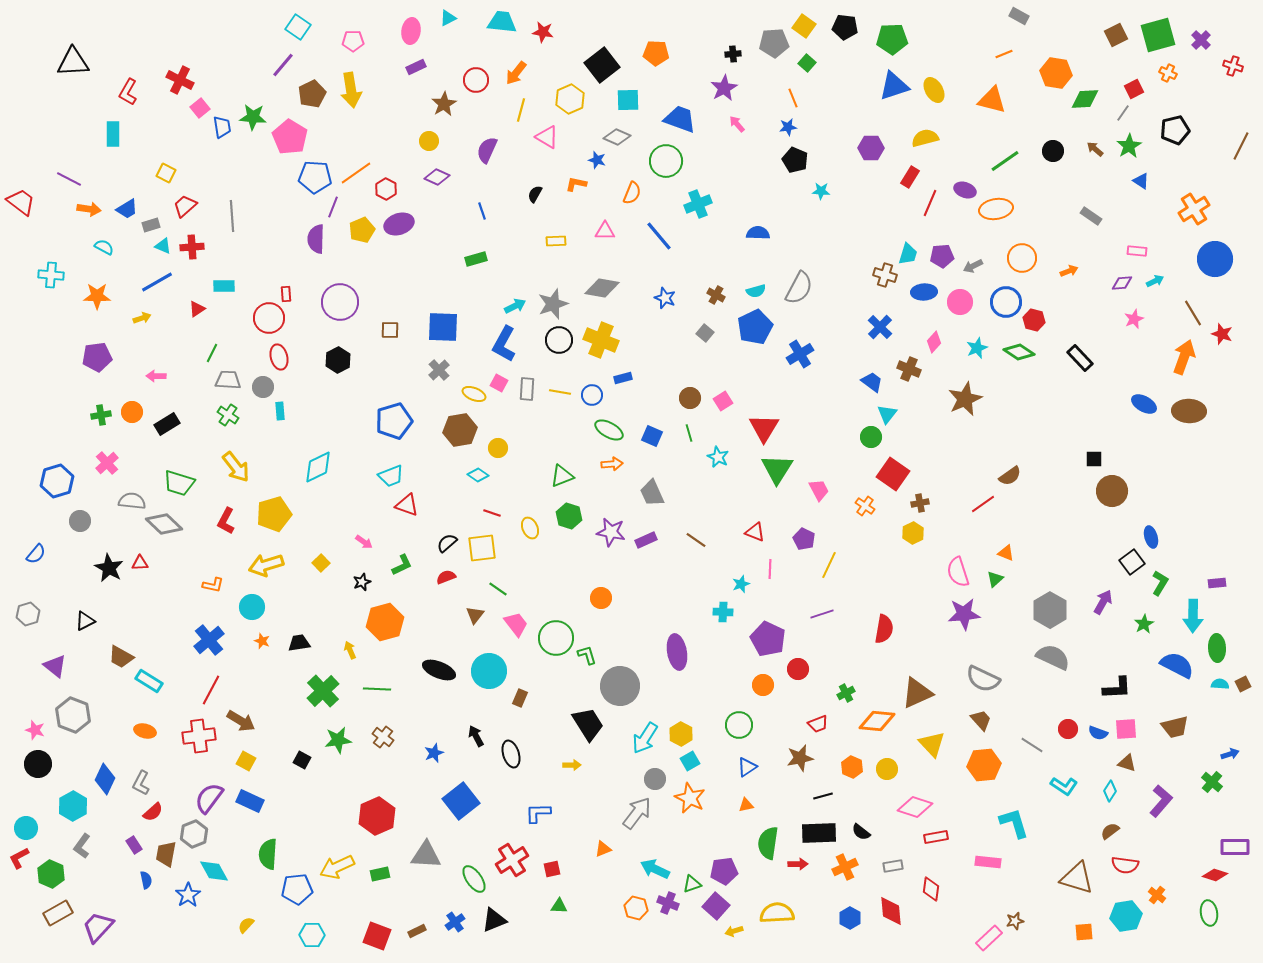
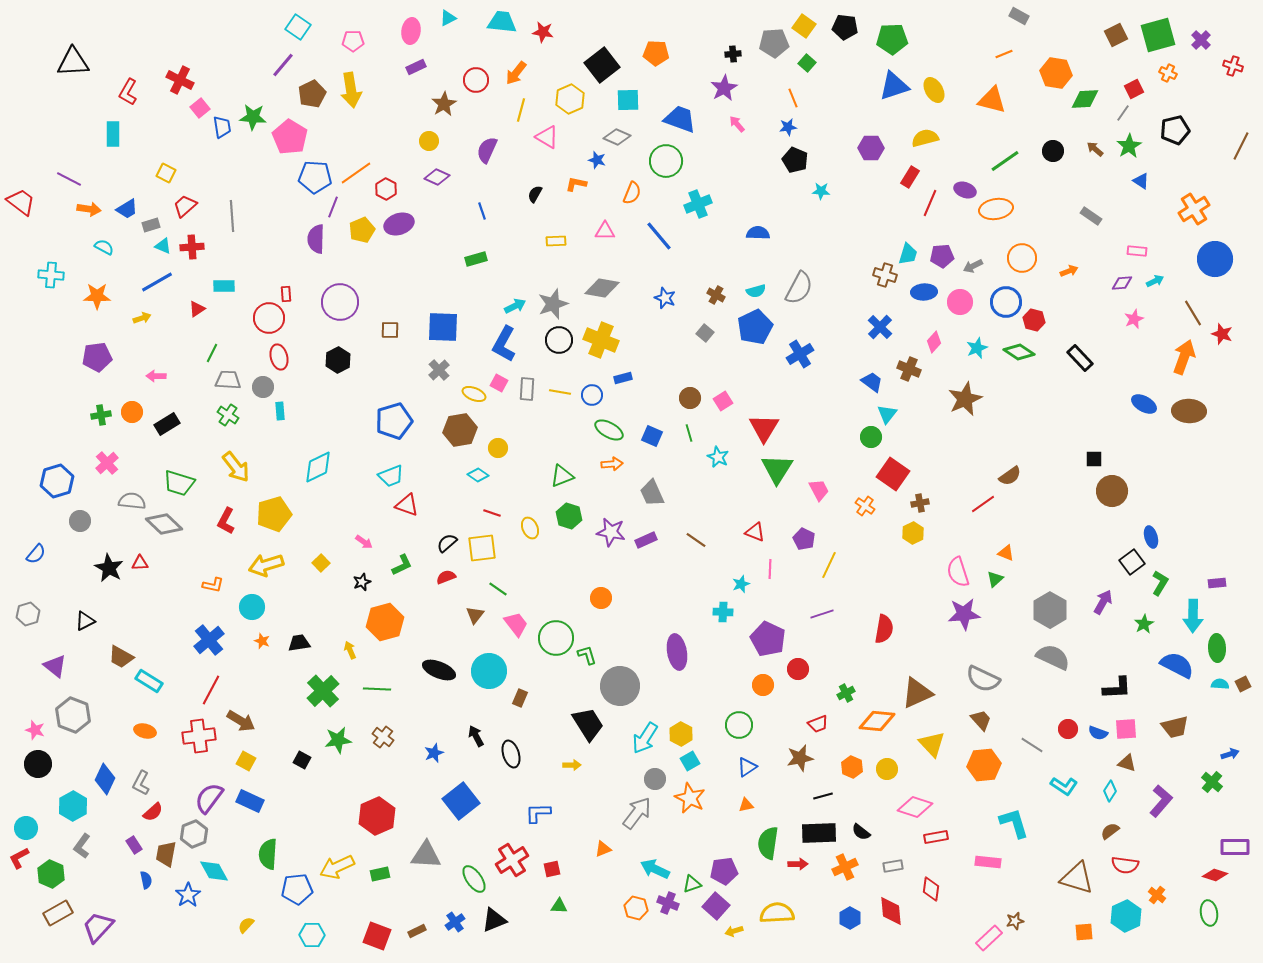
cyan hexagon at (1126, 916): rotated 16 degrees counterclockwise
